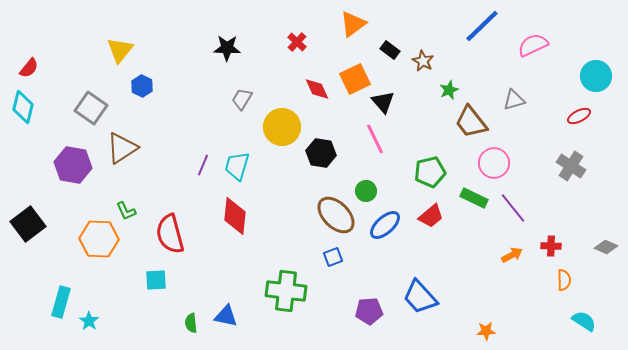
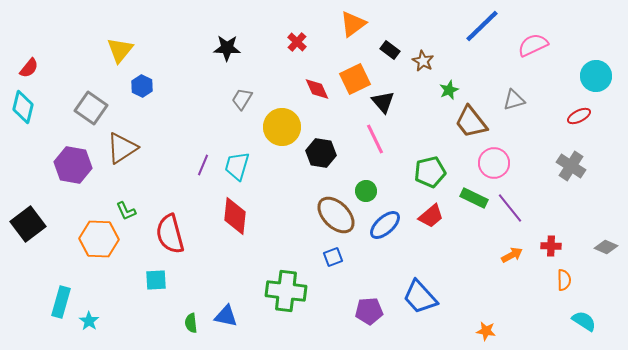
purple line at (513, 208): moved 3 px left
orange star at (486, 331): rotated 12 degrees clockwise
